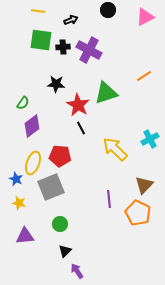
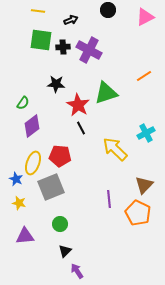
cyan cross: moved 4 px left, 6 px up
